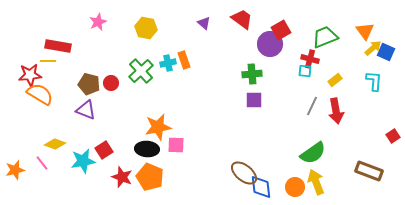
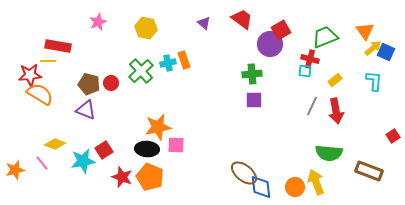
green semicircle at (313, 153): moved 16 px right; rotated 40 degrees clockwise
